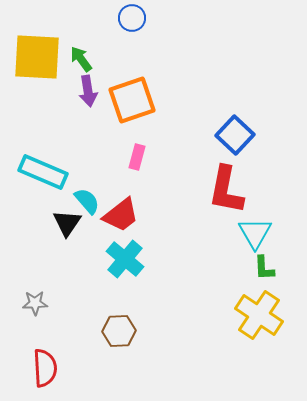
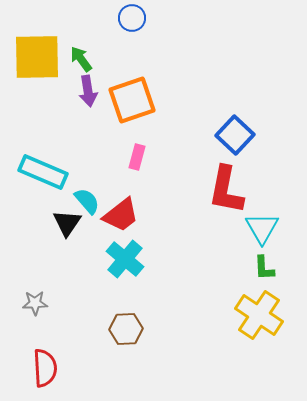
yellow square: rotated 4 degrees counterclockwise
cyan triangle: moved 7 px right, 5 px up
brown hexagon: moved 7 px right, 2 px up
